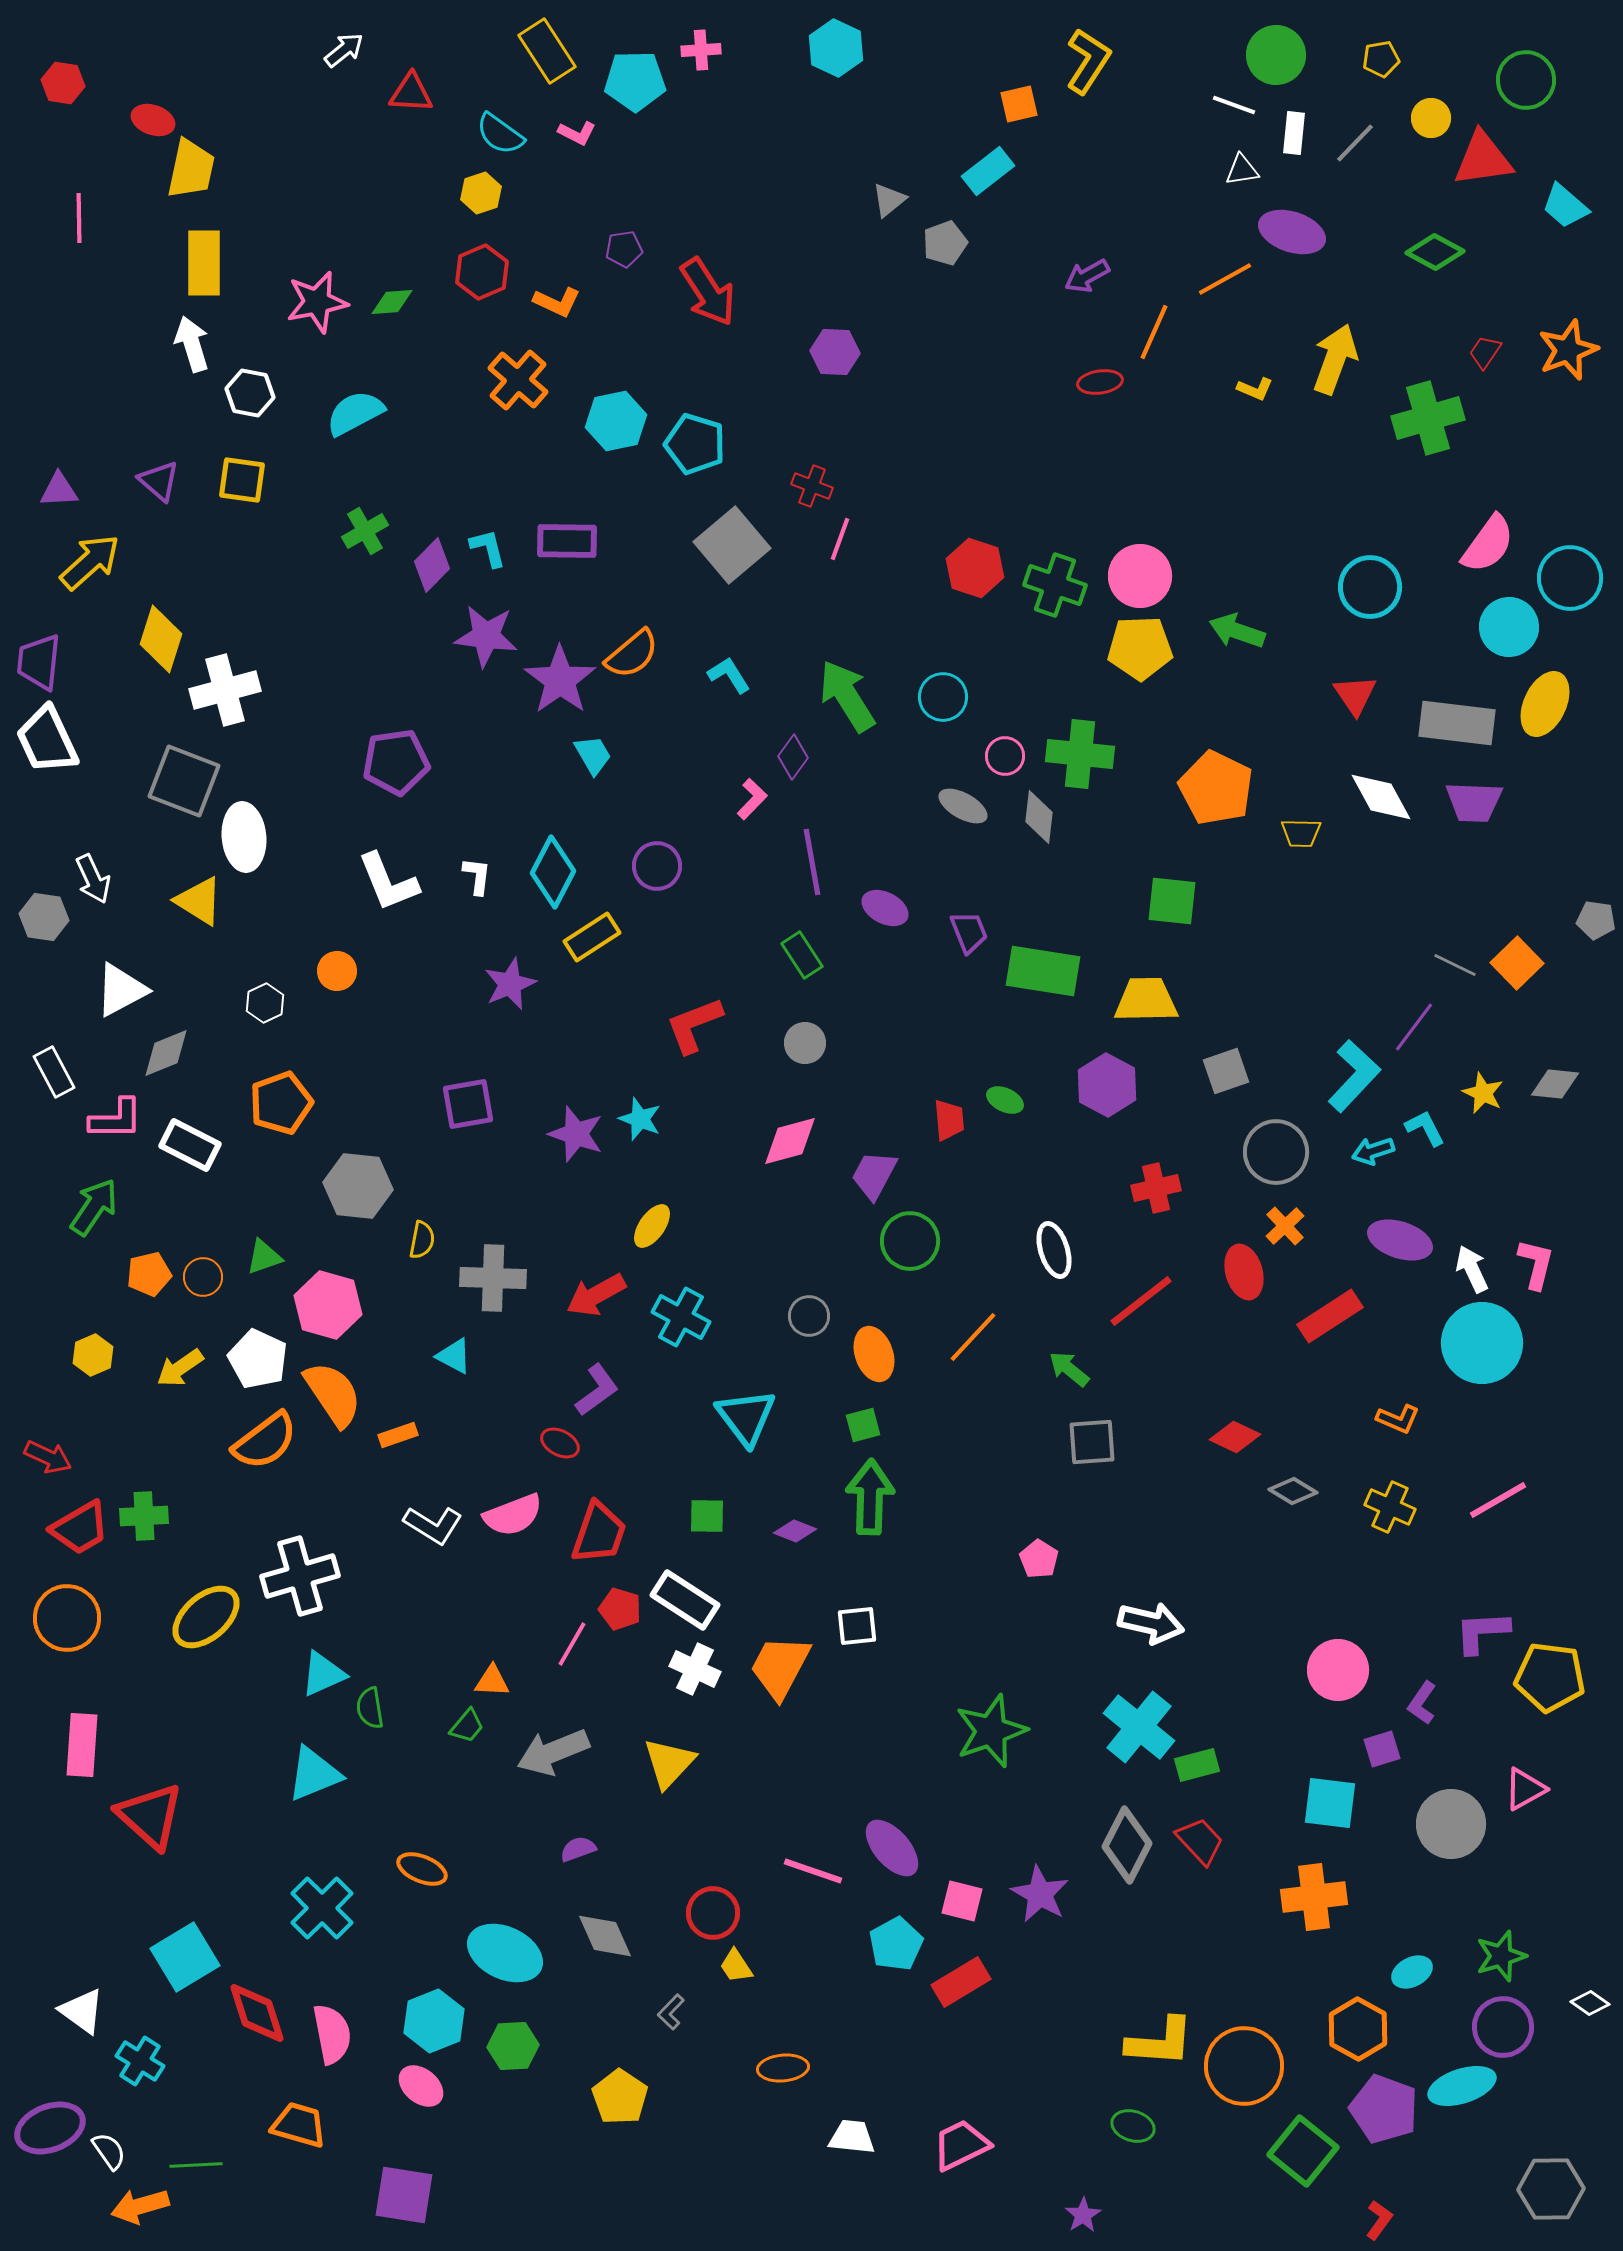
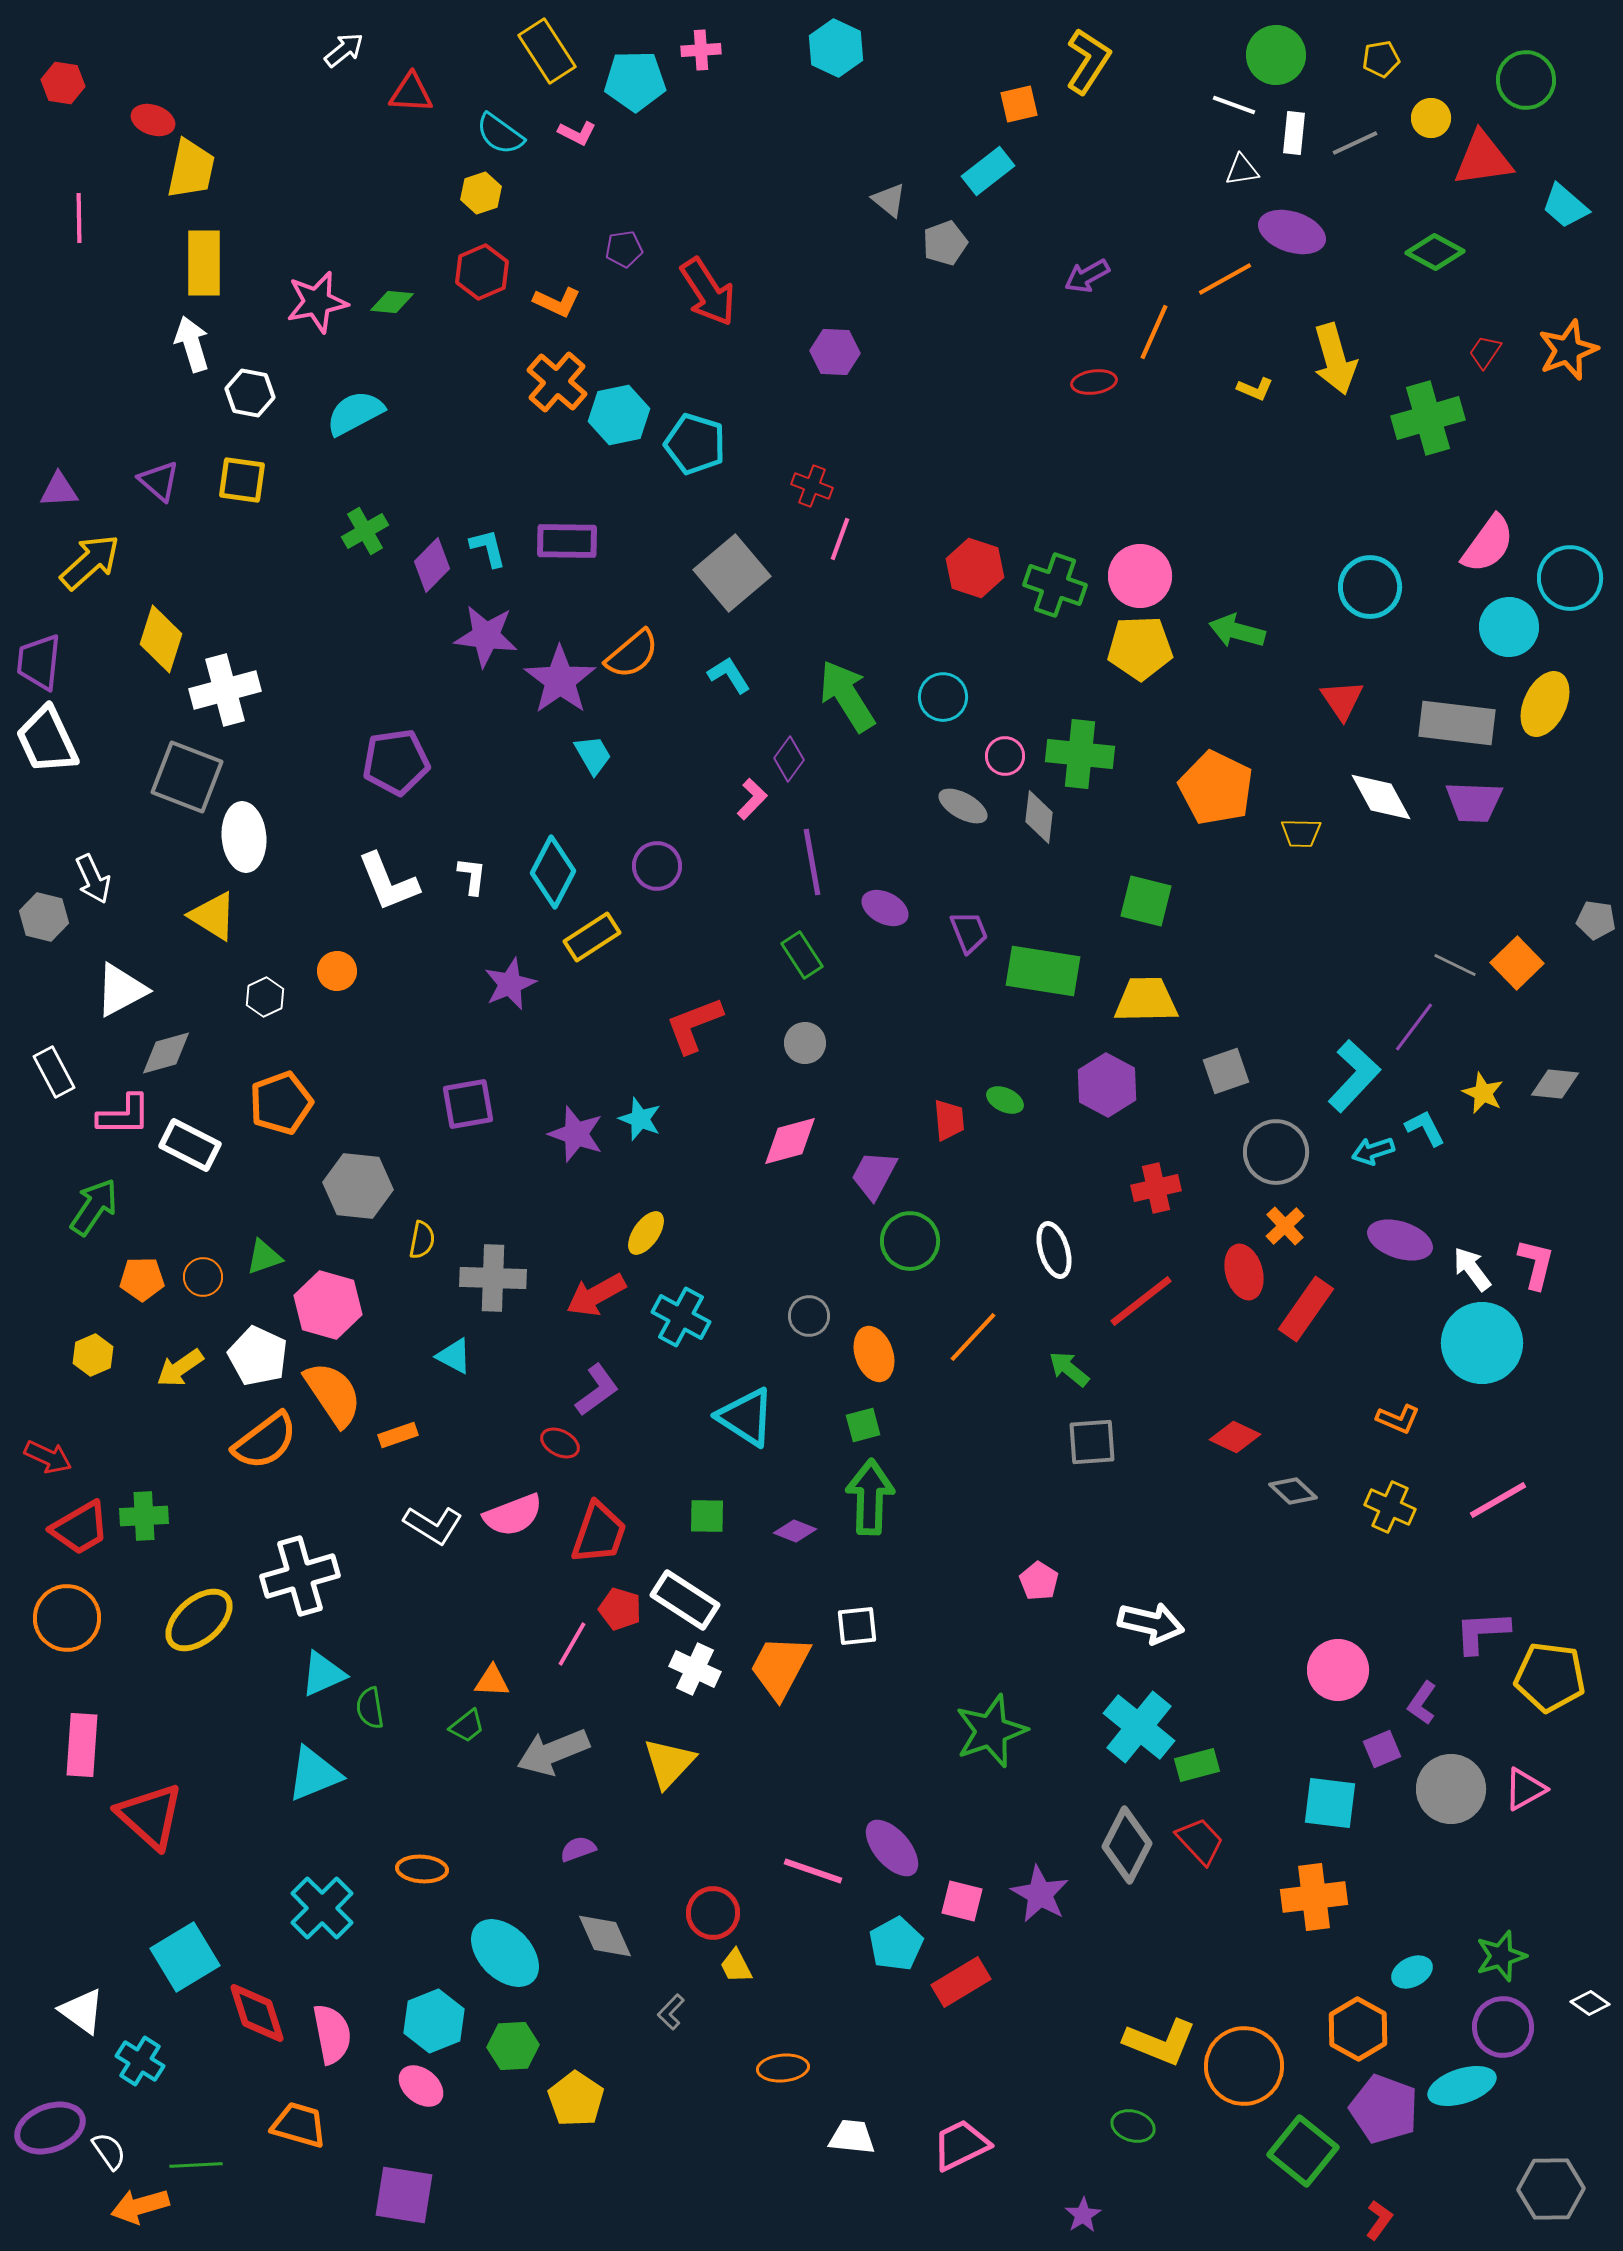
gray line at (1355, 143): rotated 21 degrees clockwise
gray triangle at (889, 200): rotated 42 degrees counterclockwise
green diamond at (392, 302): rotated 9 degrees clockwise
yellow arrow at (1335, 359): rotated 144 degrees clockwise
orange cross at (518, 380): moved 39 px right, 2 px down
red ellipse at (1100, 382): moved 6 px left
cyan hexagon at (616, 421): moved 3 px right, 6 px up
gray square at (732, 545): moved 28 px down
green arrow at (1237, 631): rotated 4 degrees counterclockwise
red triangle at (1355, 695): moved 13 px left, 5 px down
purple diamond at (793, 757): moved 4 px left, 2 px down
gray square at (184, 781): moved 3 px right, 4 px up
white L-shape at (477, 876): moved 5 px left
yellow triangle at (199, 901): moved 14 px right, 15 px down
green square at (1172, 901): moved 26 px left; rotated 8 degrees clockwise
gray hexagon at (44, 917): rotated 6 degrees clockwise
white hexagon at (265, 1003): moved 6 px up
gray diamond at (166, 1053): rotated 6 degrees clockwise
pink L-shape at (116, 1119): moved 8 px right, 4 px up
yellow ellipse at (652, 1226): moved 6 px left, 7 px down
white arrow at (1472, 1269): rotated 12 degrees counterclockwise
orange pentagon at (149, 1274): moved 7 px left, 5 px down; rotated 12 degrees clockwise
red rectangle at (1330, 1316): moved 24 px left, 7 px up; rotated 22 degrees counterclockwise
white pentagon at (258, 1359): moved 3 px up
cyan triangle at (746, 1417): rotated 20 degrees counterclockwise
gray diamond at (1293, 1491): rotated 12 degrees clockwise
pink pentagon at (1039, 1559): moved 22 px down
yellow ellipse at (206, 1617): moved 7 px left, 3 px down
green trapezoid at (467, 1726): rotated 12 degrees clockwise
purple square at (1382, 1749): rotated 6 degrees counterclockwise
gray circle at (1451, 1824): moved 35 px up
orange ellipse at (422, 1869): rotated 18 degrees counterclockwise
cyan ellipse at (505, 1953): rotated 20 degrees clockwise
yellow trapezoid at (736, 1966): rotated 6 degrees clockwise
yellow L-shape at (1160, 2042): rotated 18 degrees clockwise
yellow pentagon at (620, 2097): moved 44 px left, 2 px down
